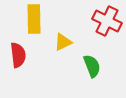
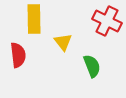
yellow triangle: rotated 42 degrees counterclockwise
